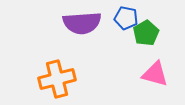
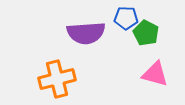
blue pentagon: rotated 10 degrees counterclockwise
purple semicircle: moved 4 px right, 10 px down
green pentagon: rotated 15 degrees counterclockwise
